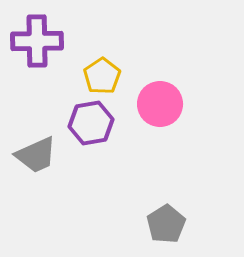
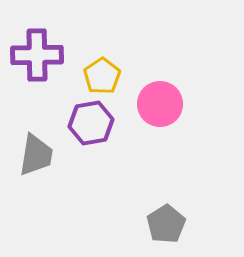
purple cross: moved 14 px down
gray trapezoid: rotated 57 degrees counterclockwise
